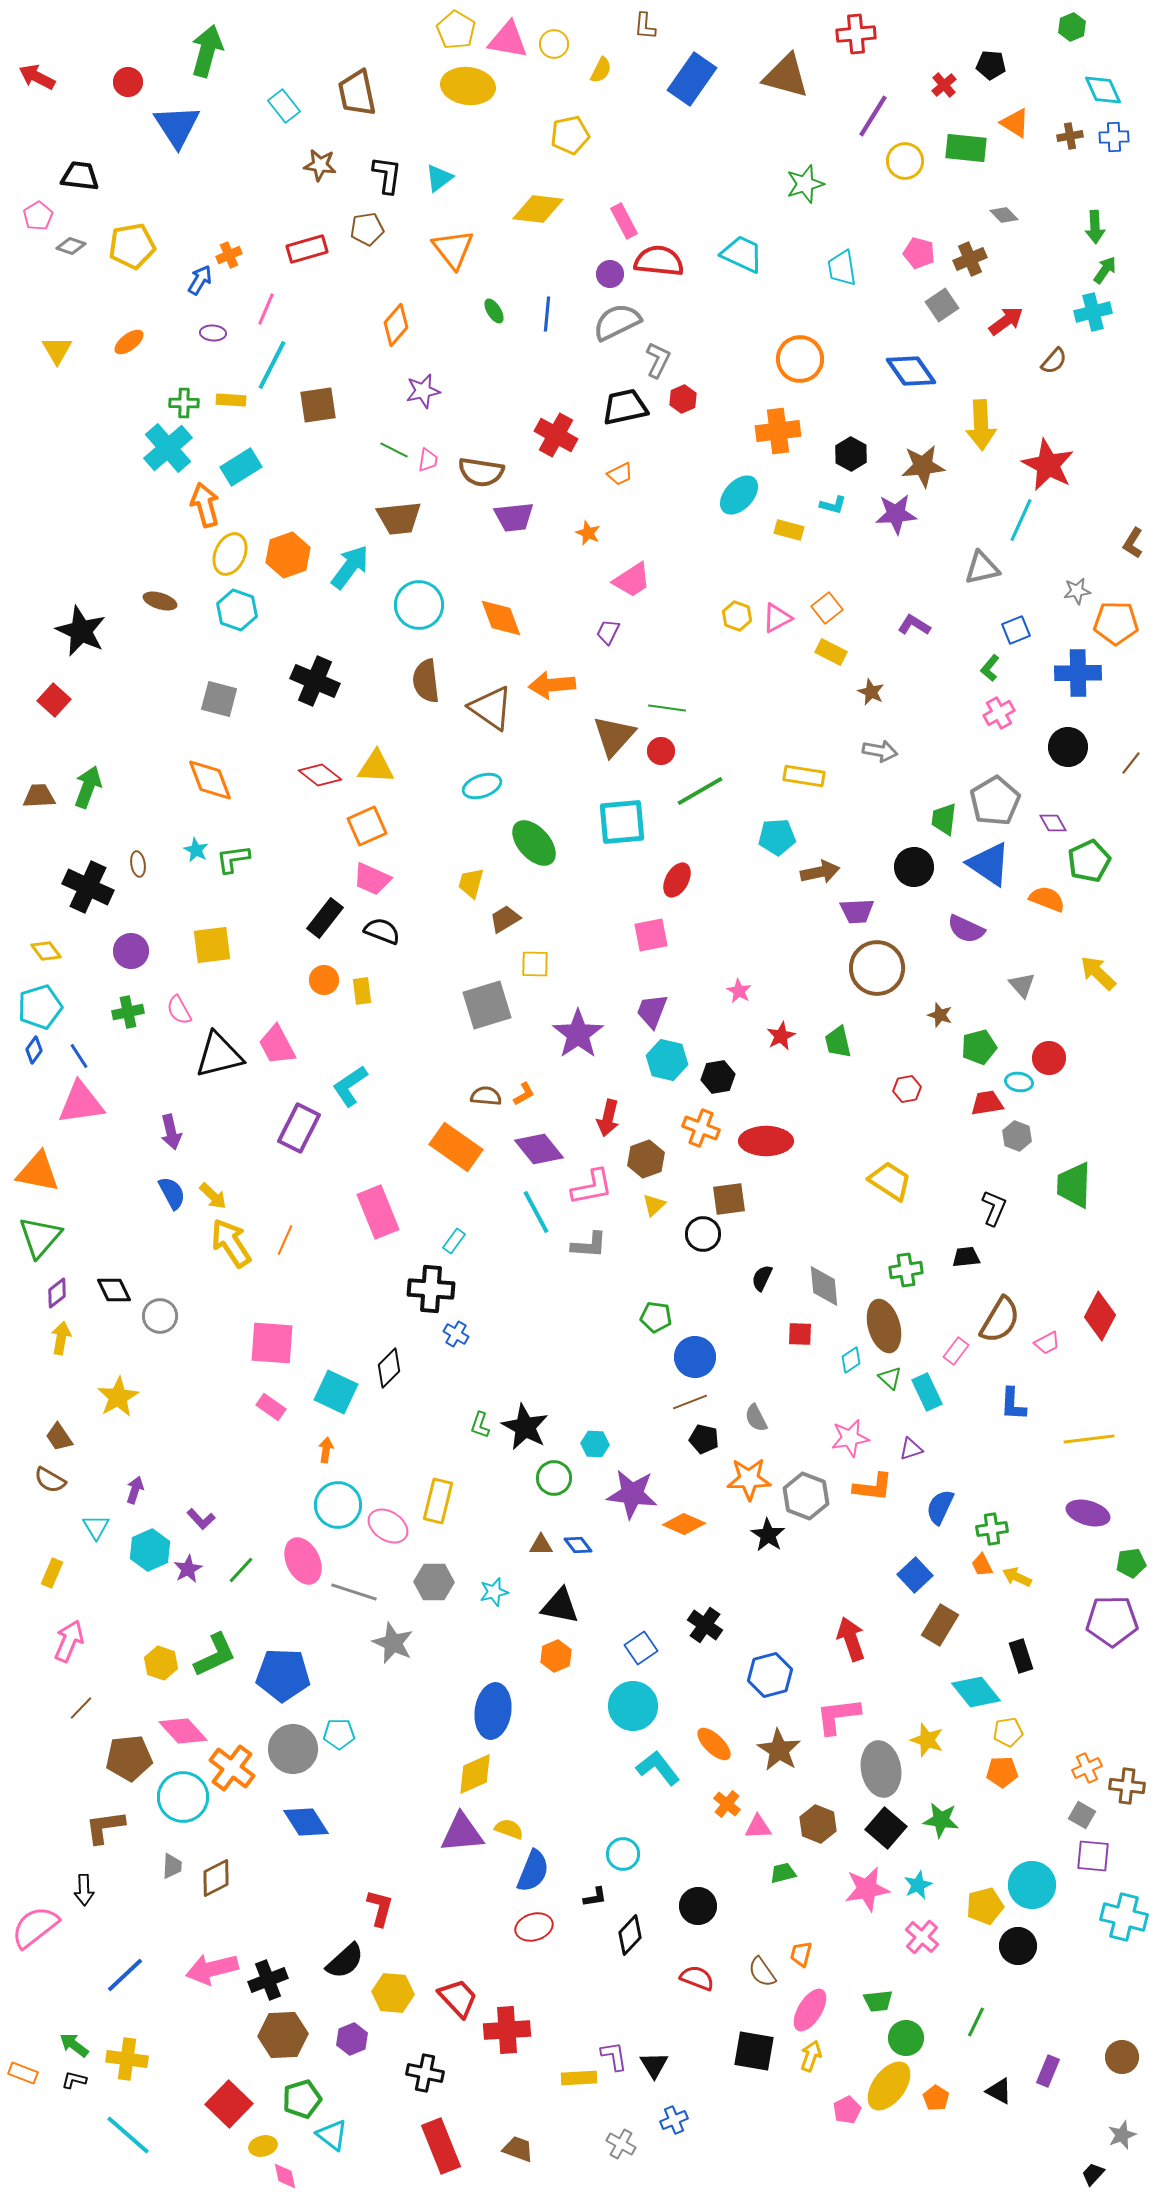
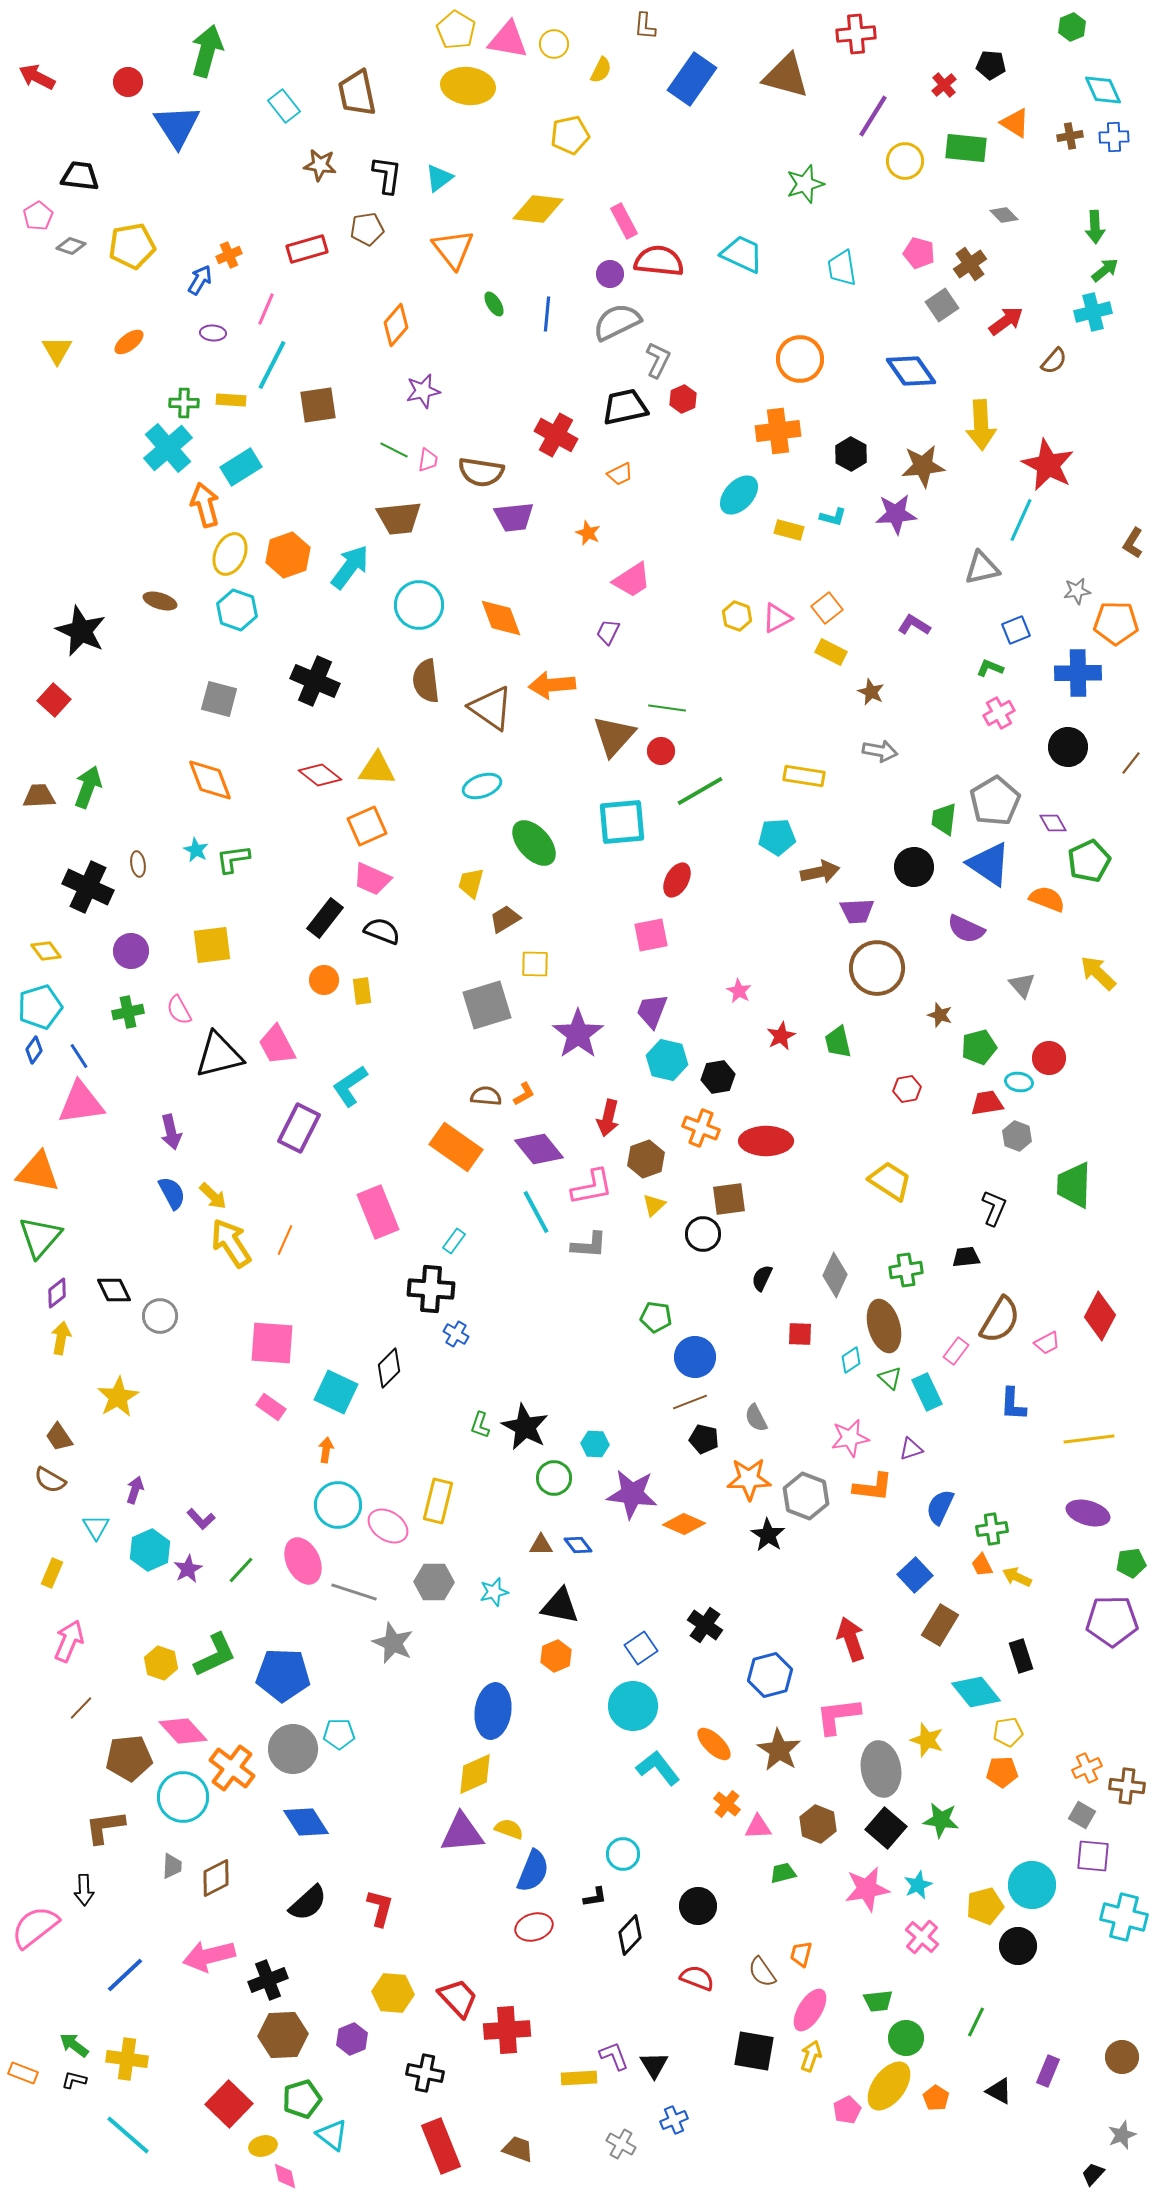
brown cross at (970, 259): moved 5 px down; rotated 12 degrees counterclockwise
green arrow at (1105, 270): rotated 16 degrees clockwise
green ellipse at (494, 311): moved 7 px up
cyan L-shape at (833, 505): moved 12 px down
green L-shape at (990, 668): rotated 72 degrees clockwise
yellow triangle at (376, 767): moved 1 px right, 2 px down
gray diamond at (824, 1286): moved 11 px right, 11 px up; rotated 30 degrees clockwise
black semicircle at (345, 1961): moved 37 px left, 58 px up
pink arrow at (212, 1969): moved 3 px left, 13 px up
purple L-shape at (614, 2056): rotated 12 degrees counterclockwise
